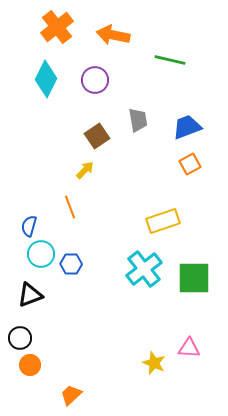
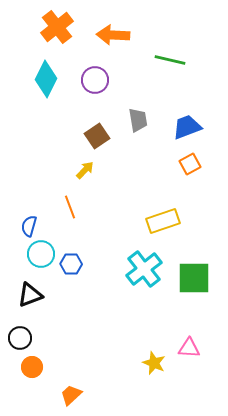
orange arrow: rotated 8 degrees counterclockwise
orange circle: moved 2 px right, 2 px down
